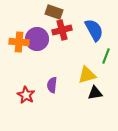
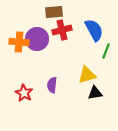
brown rectangle: rotated 24 degrees counterclockwise
green line: moved 5 px up
red star: moved 2 px left, 2 px up
